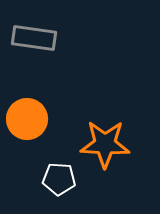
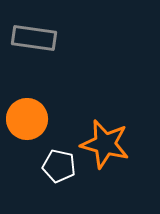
orange star: rotated 12 degrees clockwise
white pentagon: moved 13 px up; rotated 8 degrees clockwise
